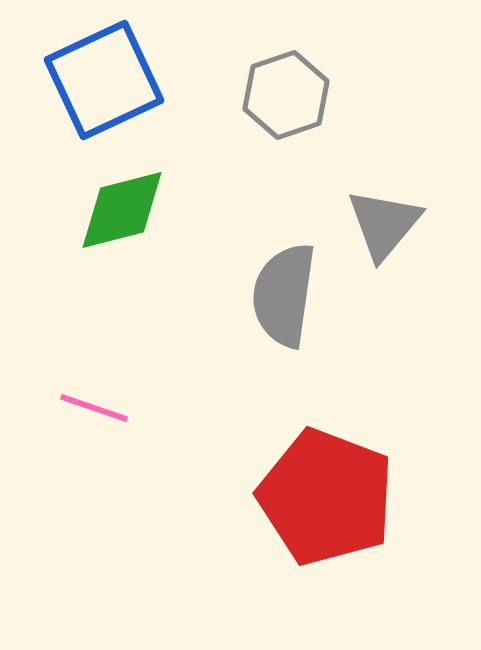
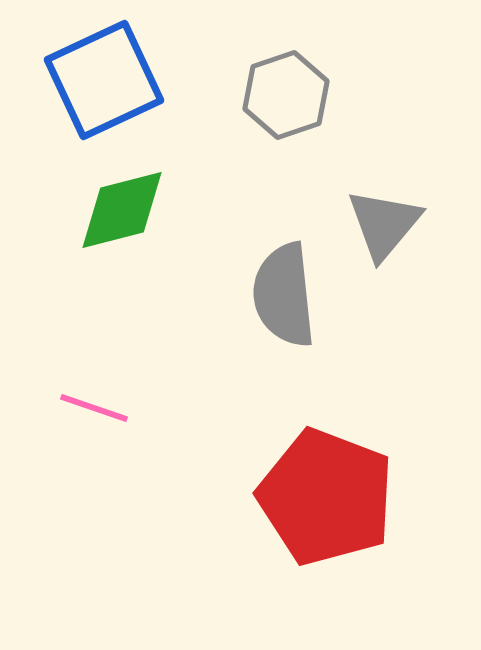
gray semicircle: rotated 14 degrees counterclockwise
